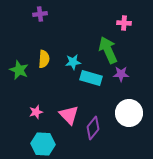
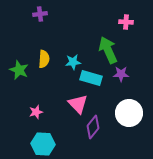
pink cross: moved 2 px right, 1 px up
pink triangle: moved 9 px right, 11 px up
purple diamond: moved 1 px up
